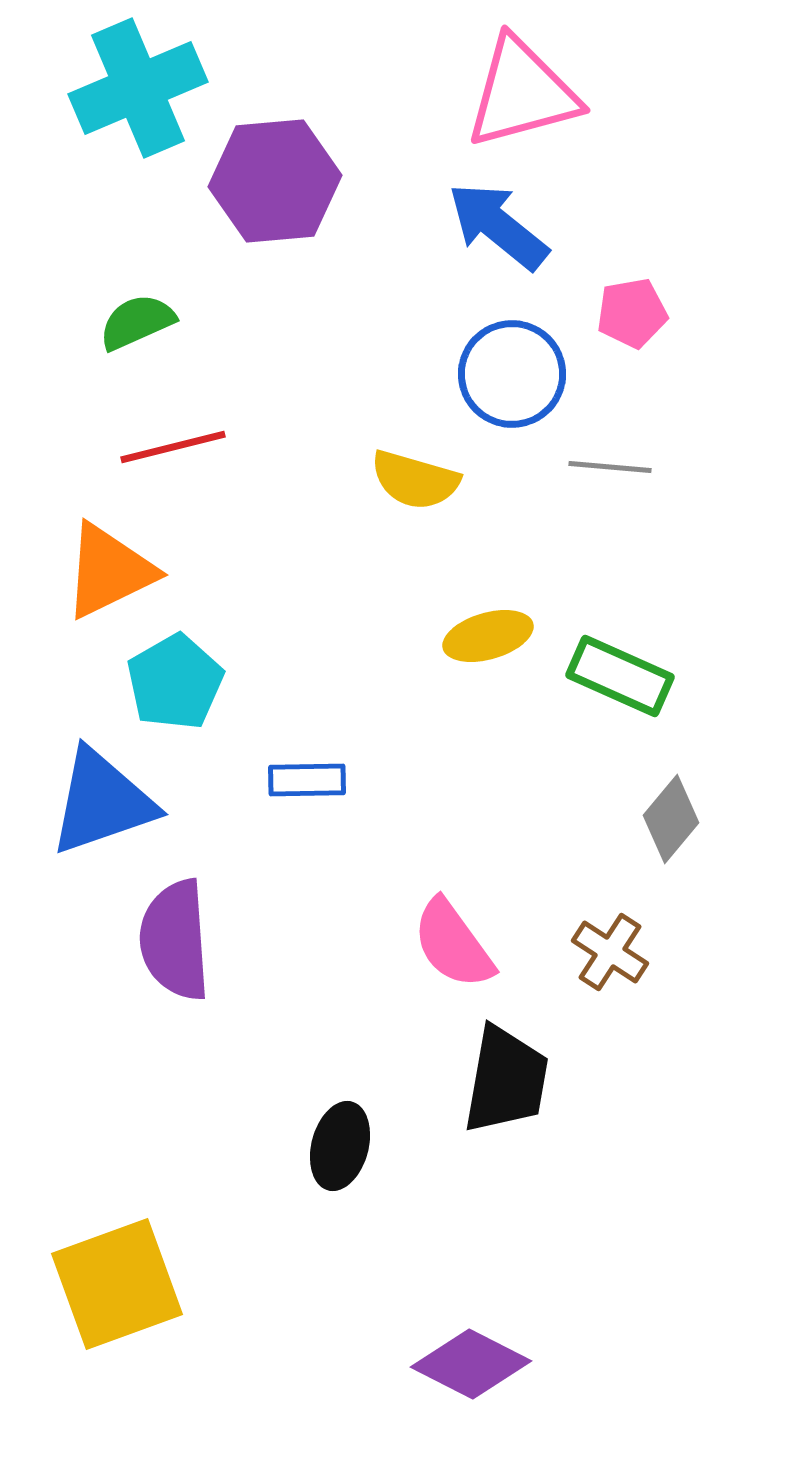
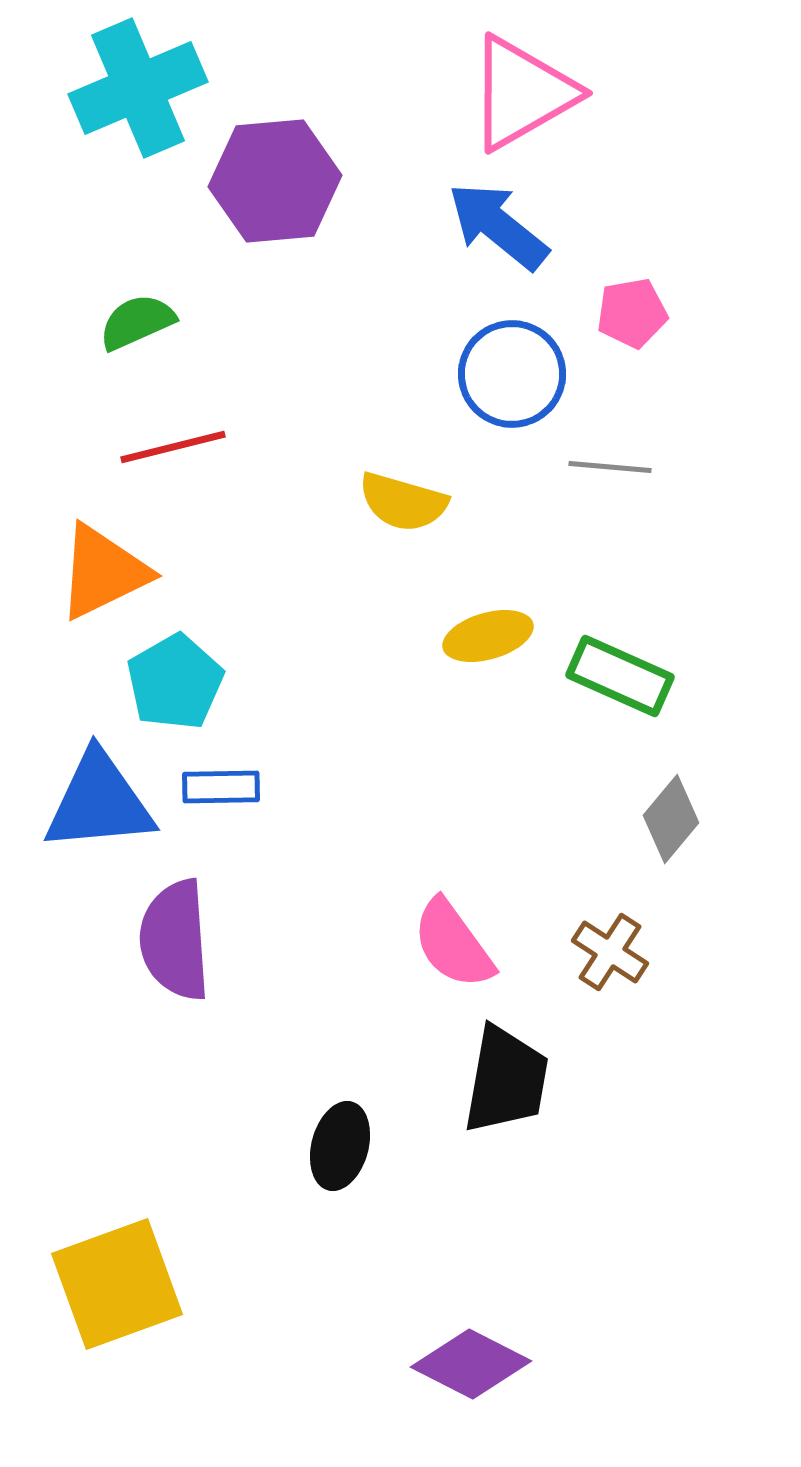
pink triangle: rotated 15 degrees counterclockwise
yellow semicircle: moved 12 px left, 22 px down
orange triangle: moved 6 px left, 1 px down
blue rectangle: moved 86 px left, 7 px down
blue triangle: moved 3 px left; rotated 14 degrees clockwise
